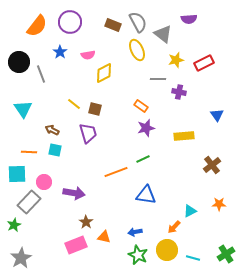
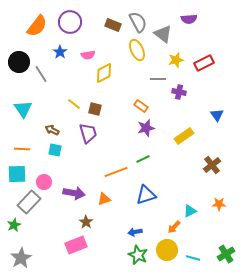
gray line at (41, 74): rotated 12 degrees counterclockwise
yellow rectangle at (184, 136): rotated 30 degrees counterclockwise
orange line at (29, 152): moved 7 px left, 3 px up
blue triangle at (146, 195): rotated 25 degrees counterclockwise
orange triangle at (104, 237): moved 38 px up; rotated 32 degrees counterclockwise
